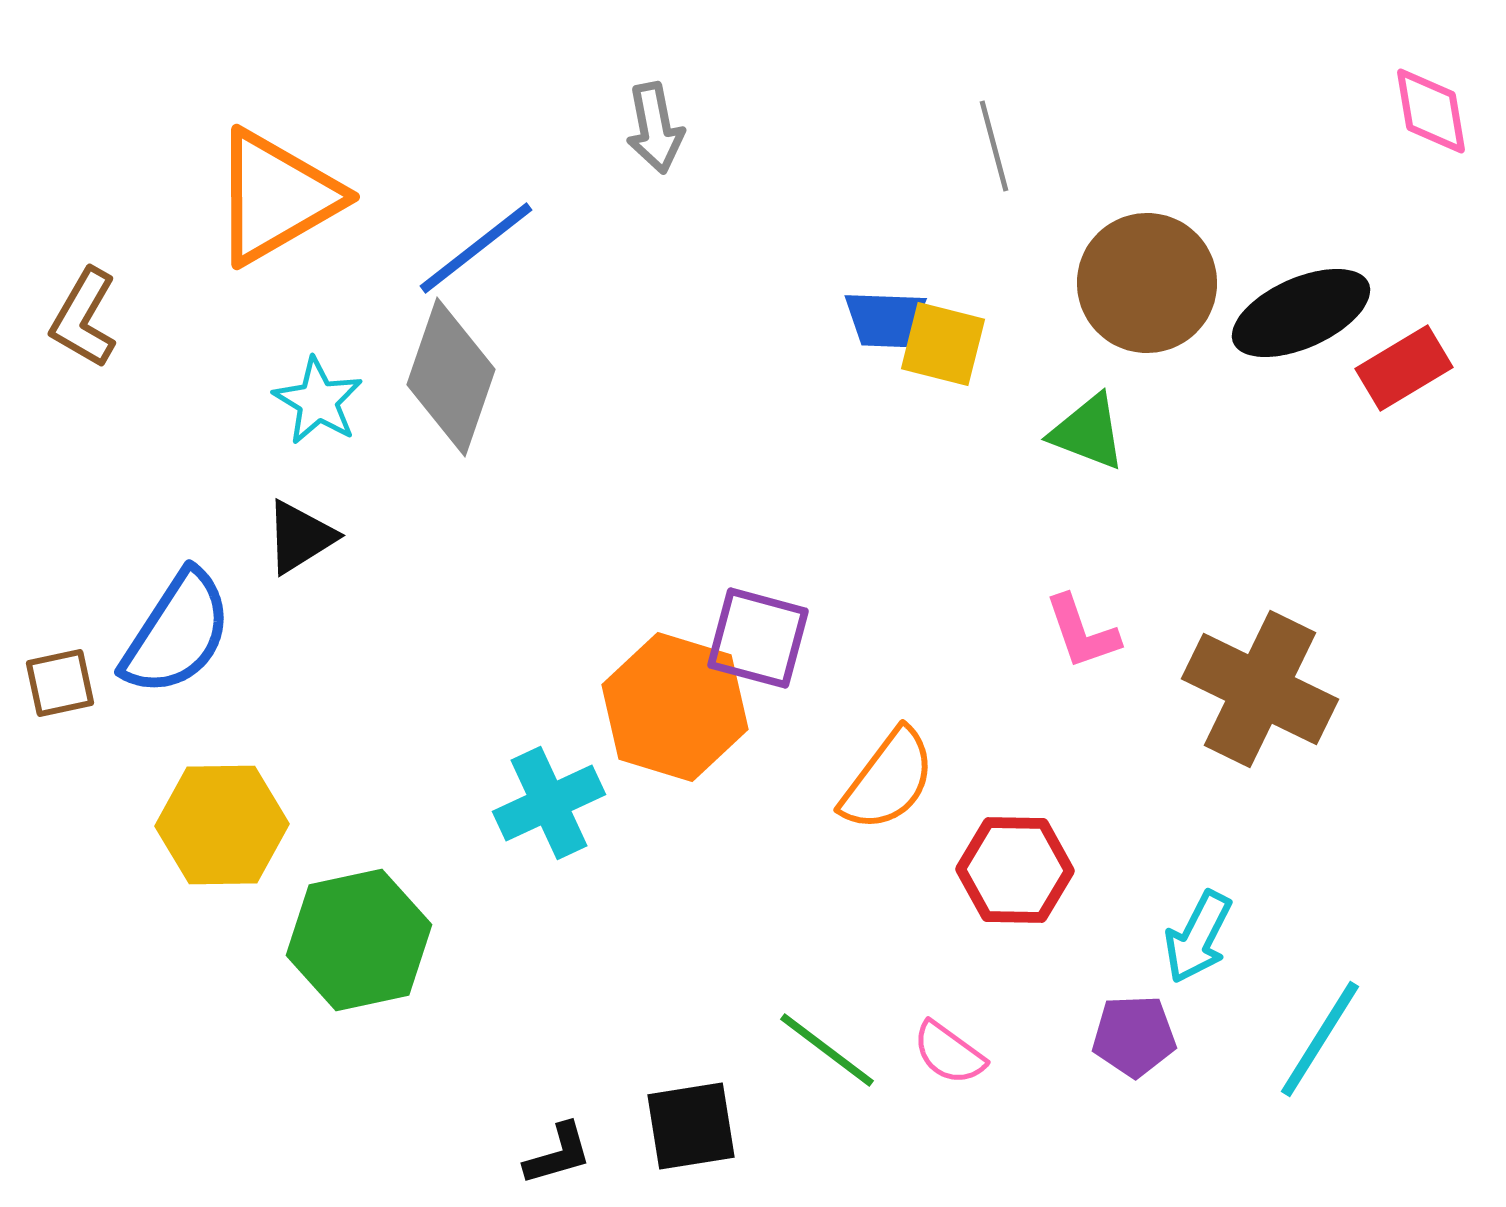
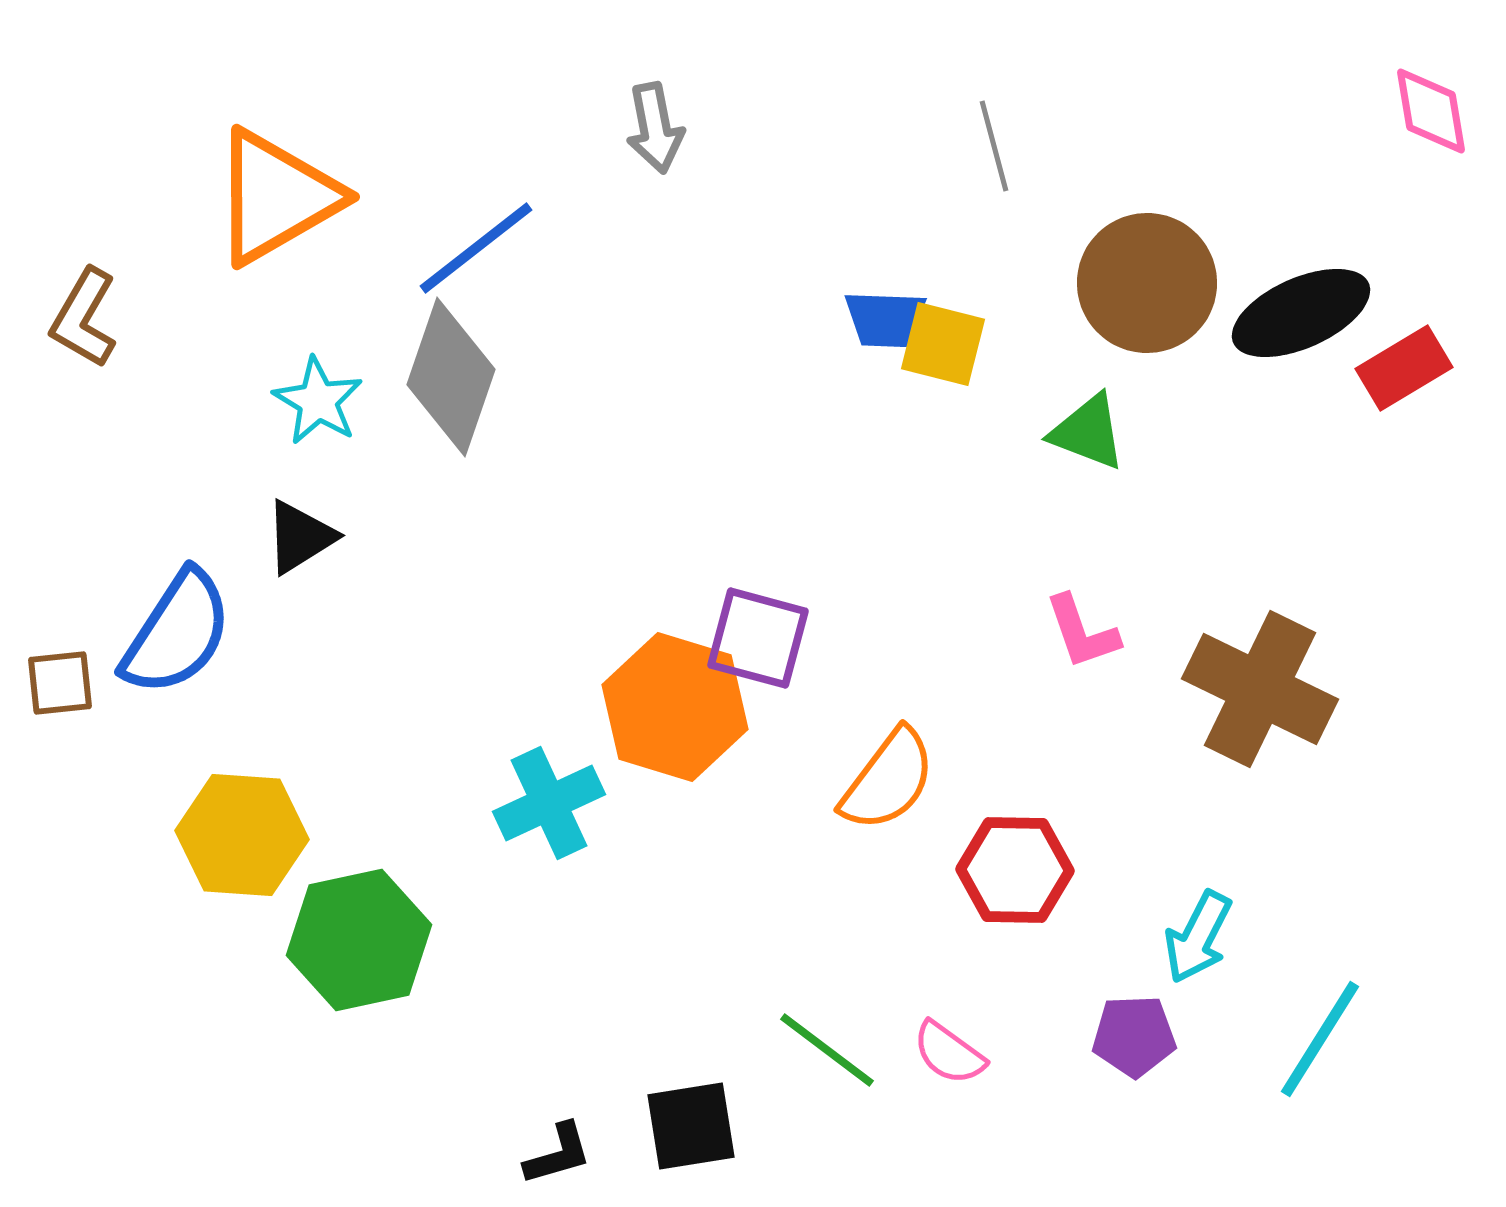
brown square: rotated 6 degrees clockwise
yellow hexagon: moved 20 px right, 10 px down; rotated 5 degrees clockwise
